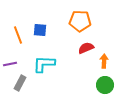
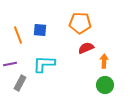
orange pentagon: moved 2 px down
